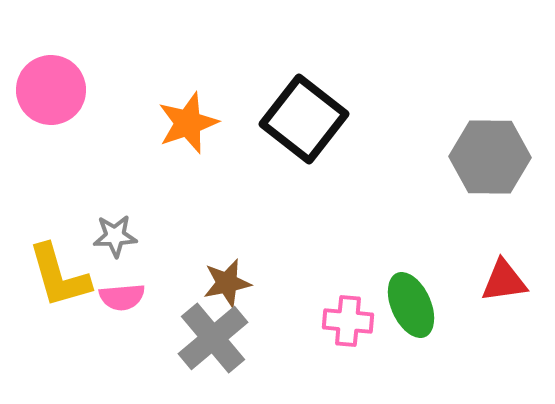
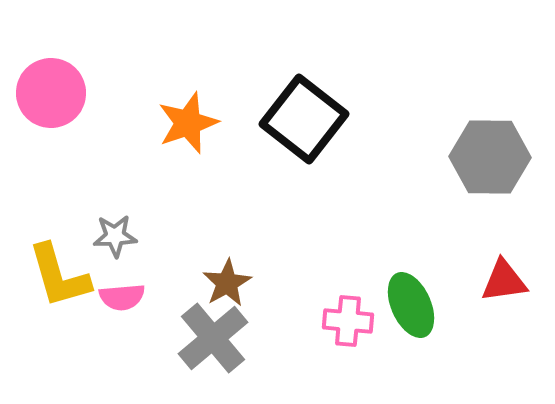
pink circle: moved 3 px down
brown star: rotated 18 degrees counterclockwise
